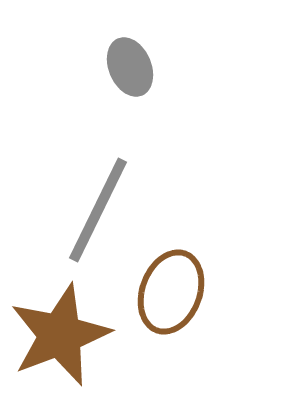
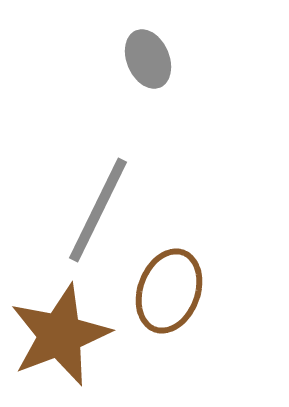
gray ellipse: moved 18 px right, 8 px up
brown ellipse: moved 2 px left, 1 px up
